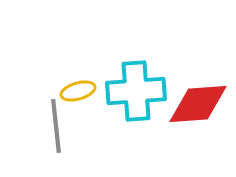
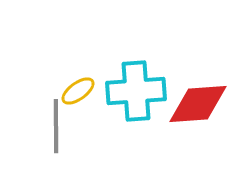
yellow ellipse: rotated 20 degrees counterclockwise
gray line: rotated 6 degrees clockwise
